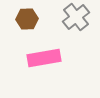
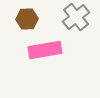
pink rectangle: moved 1 px right, 8 px up
